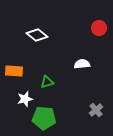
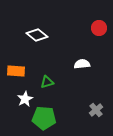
orange rectangle: moved 2 px right
white star: rotated 14 degrees counterclockwise
